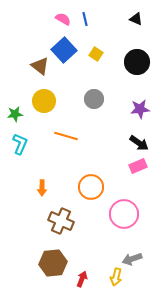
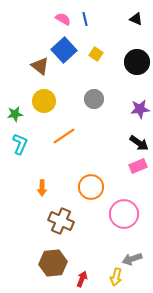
orange line: moved 2 px left; rotated 50 degrees counterclockwise
